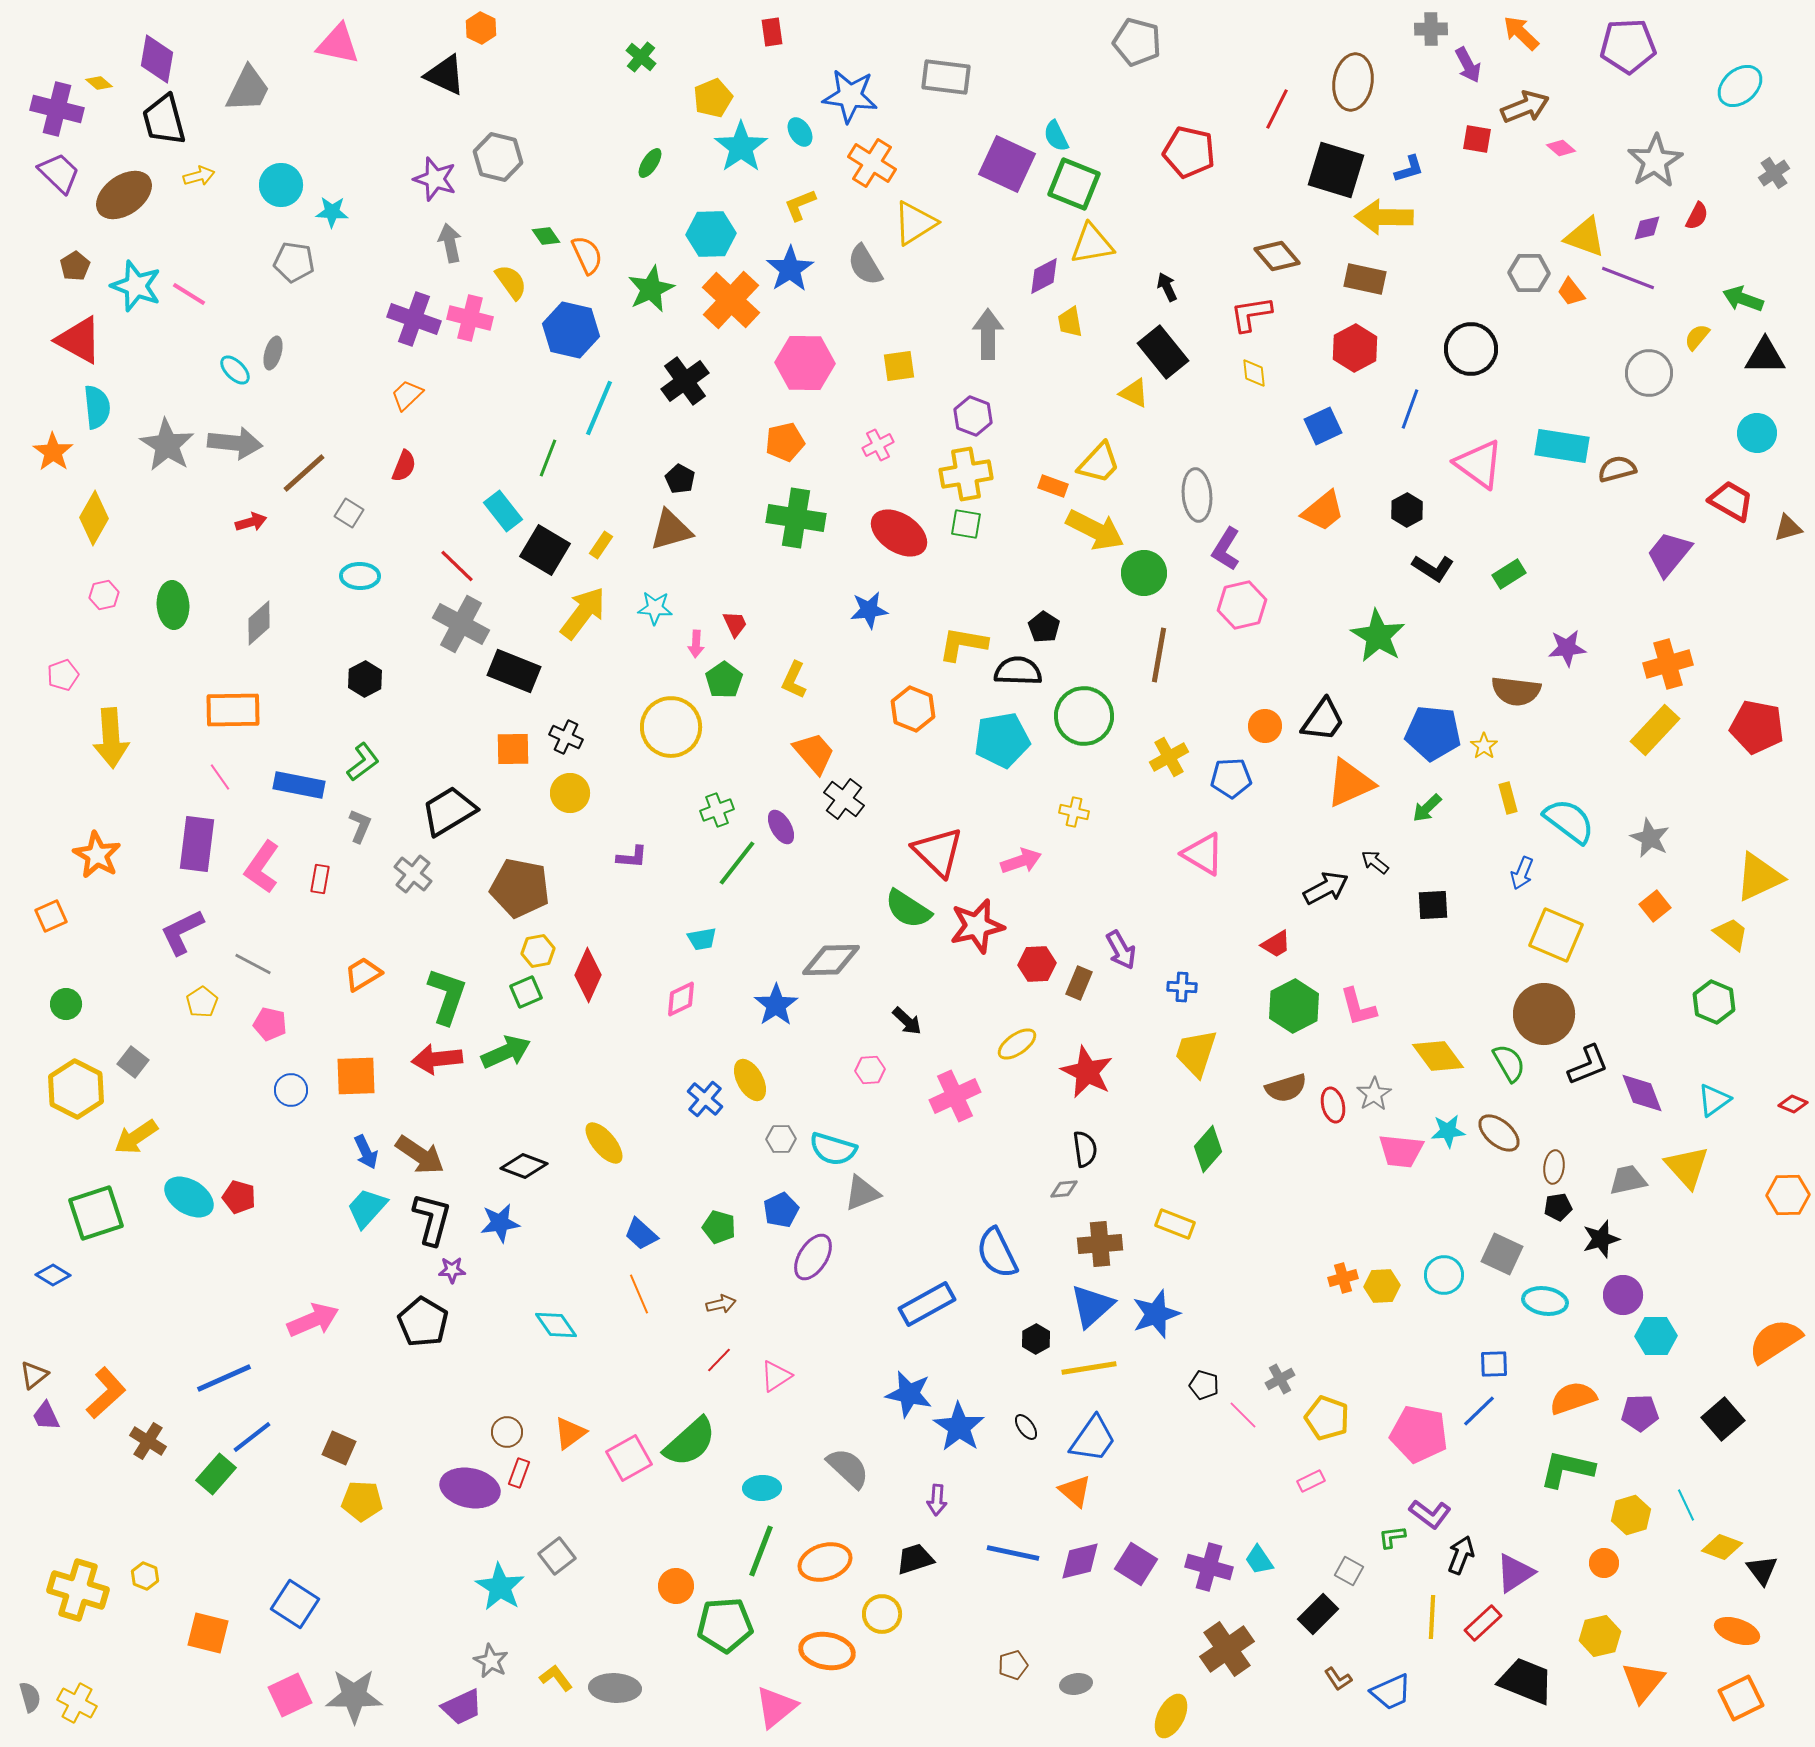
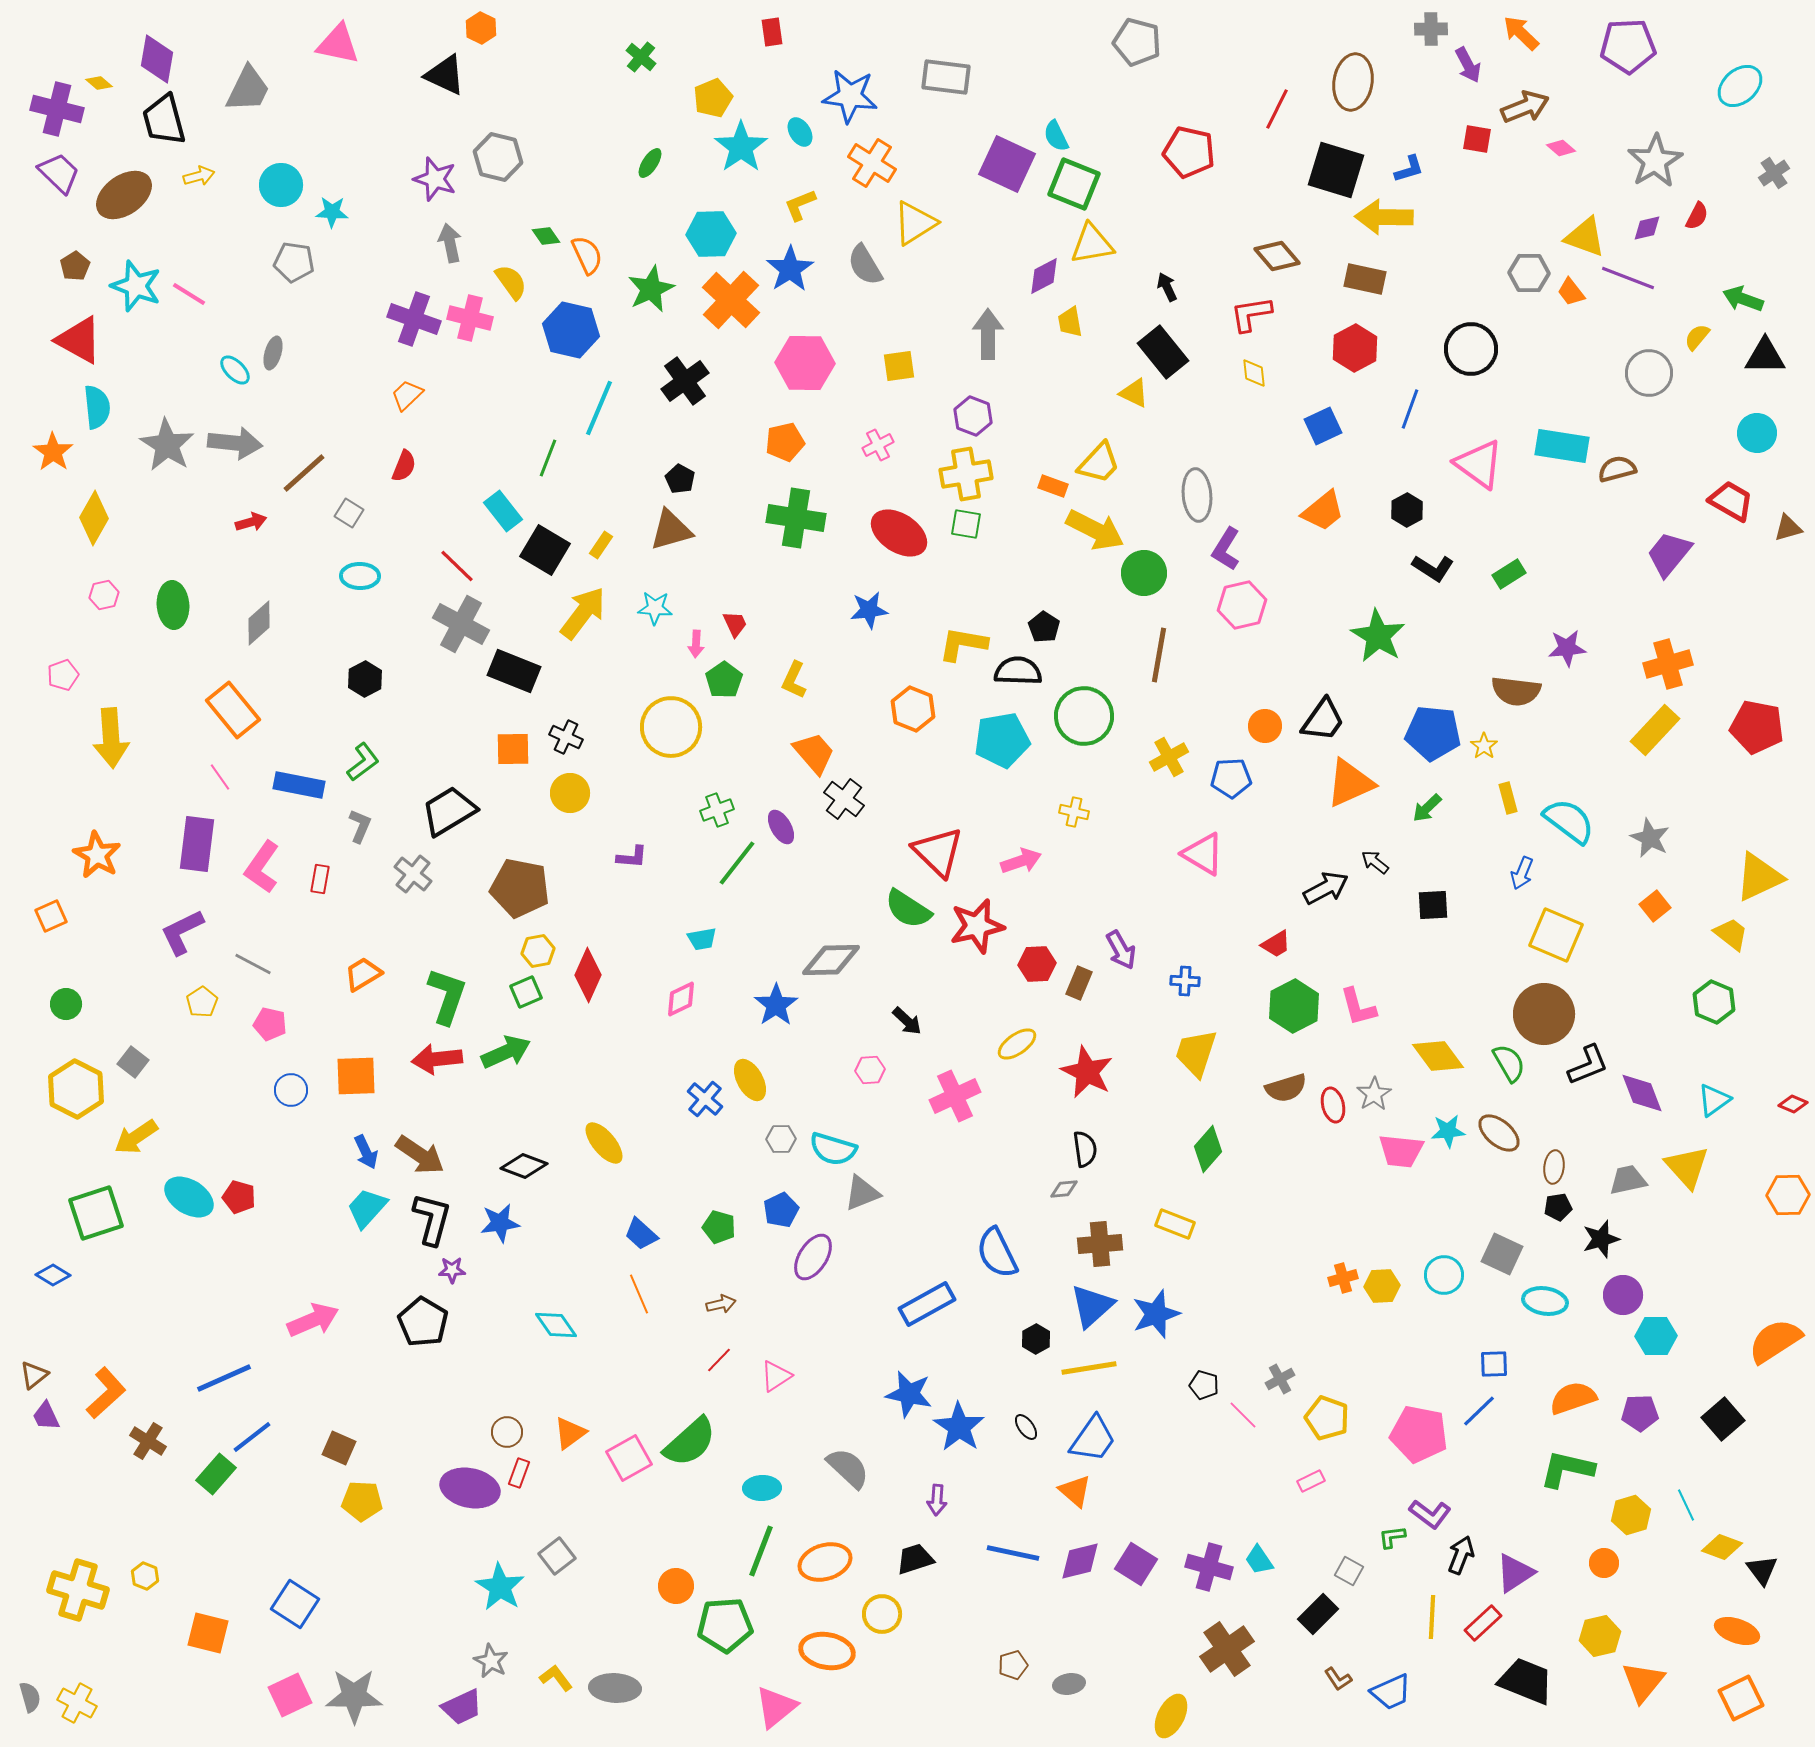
orange rectangle at (233, 710): rotated 52 degrees clockwise
blue cross at (1182, 987): moved 3 px right, 6 px up
gray ellipse at (1076, 1684): moved 7 px left
